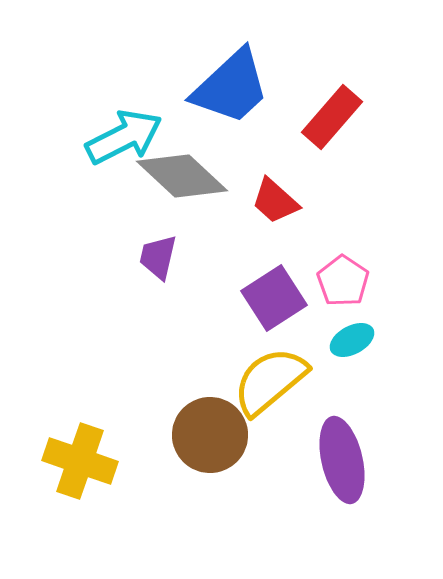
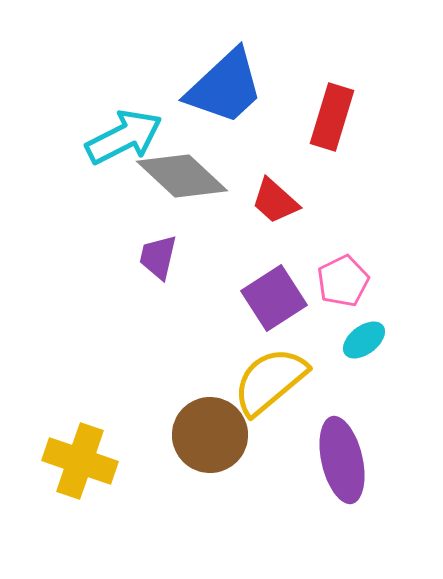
blue trapezoid: moved 6 px left
red rectangle: rotated 24 degrees counterclockwise
pink pentagon: rotated 12 degrees clockwise
cyan ellipse: moved 12 px right; rotated 9 degrees counterclockwise
